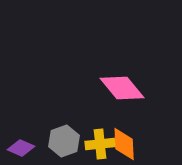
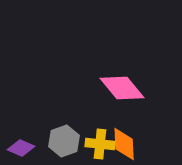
yellow cross: rotated 12 degrees clockwise
